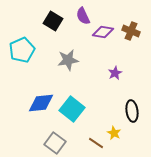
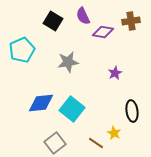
brown cross: moved 10 px up; rotated 30 degrees counterclockwise
gray star: moved 2 px down
gray square: rotated 15 degrees clockwise
